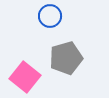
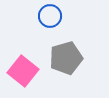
pink square: moved 2 px left, 6 px up
